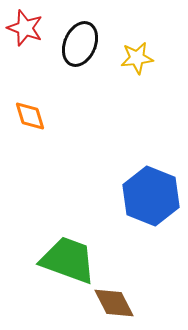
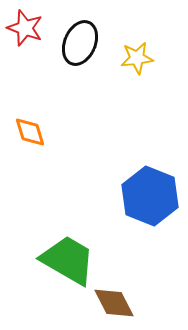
black ellipse: moved 1 px up
orange diamond: moved 16 px down
blue hexagon: moved 1 px left
green trapezoid: rotated 10 degrees clockwise
